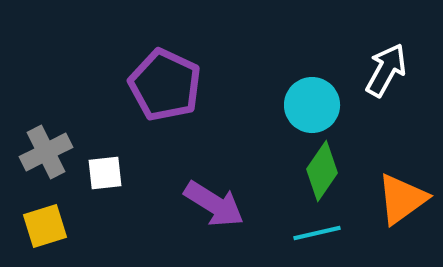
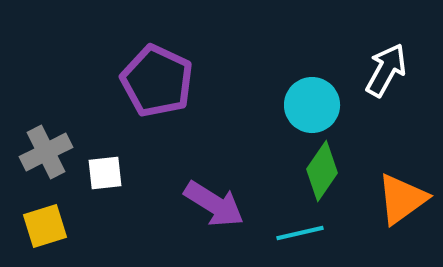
purple pentagon: moved 8 px left, 4 px up
cyan line: moved 17 px left
